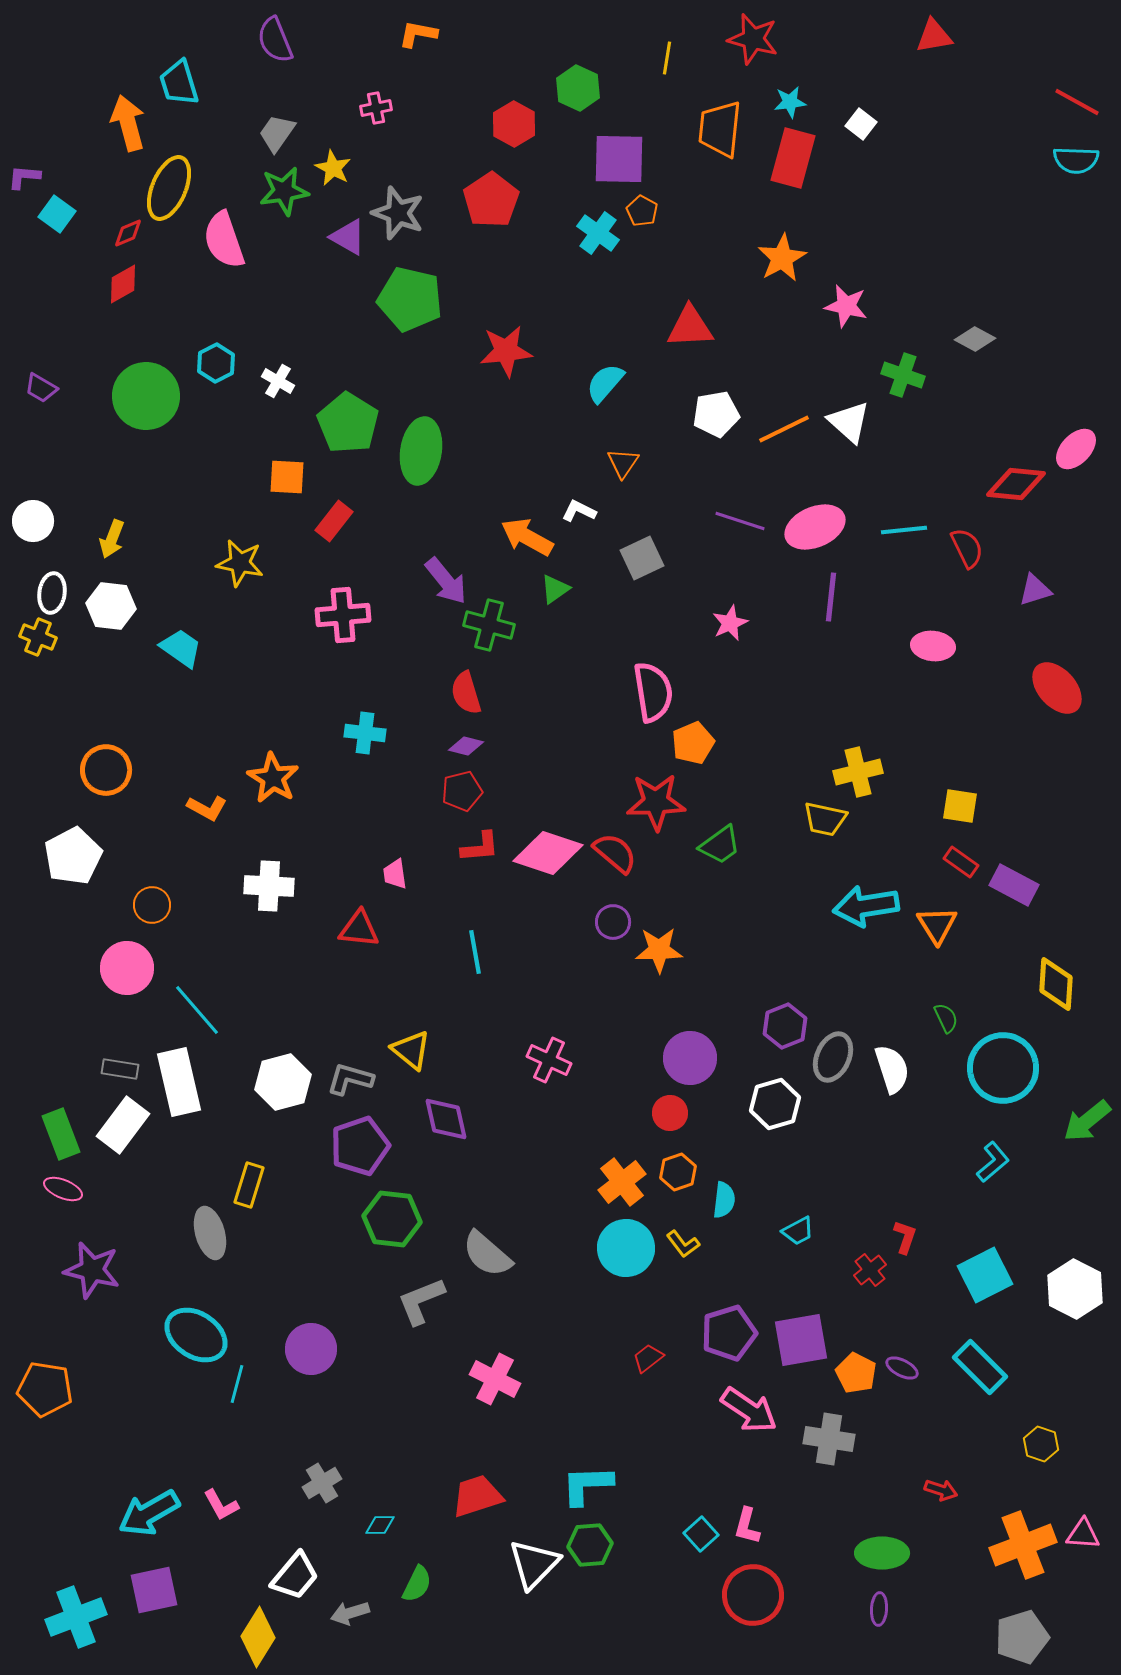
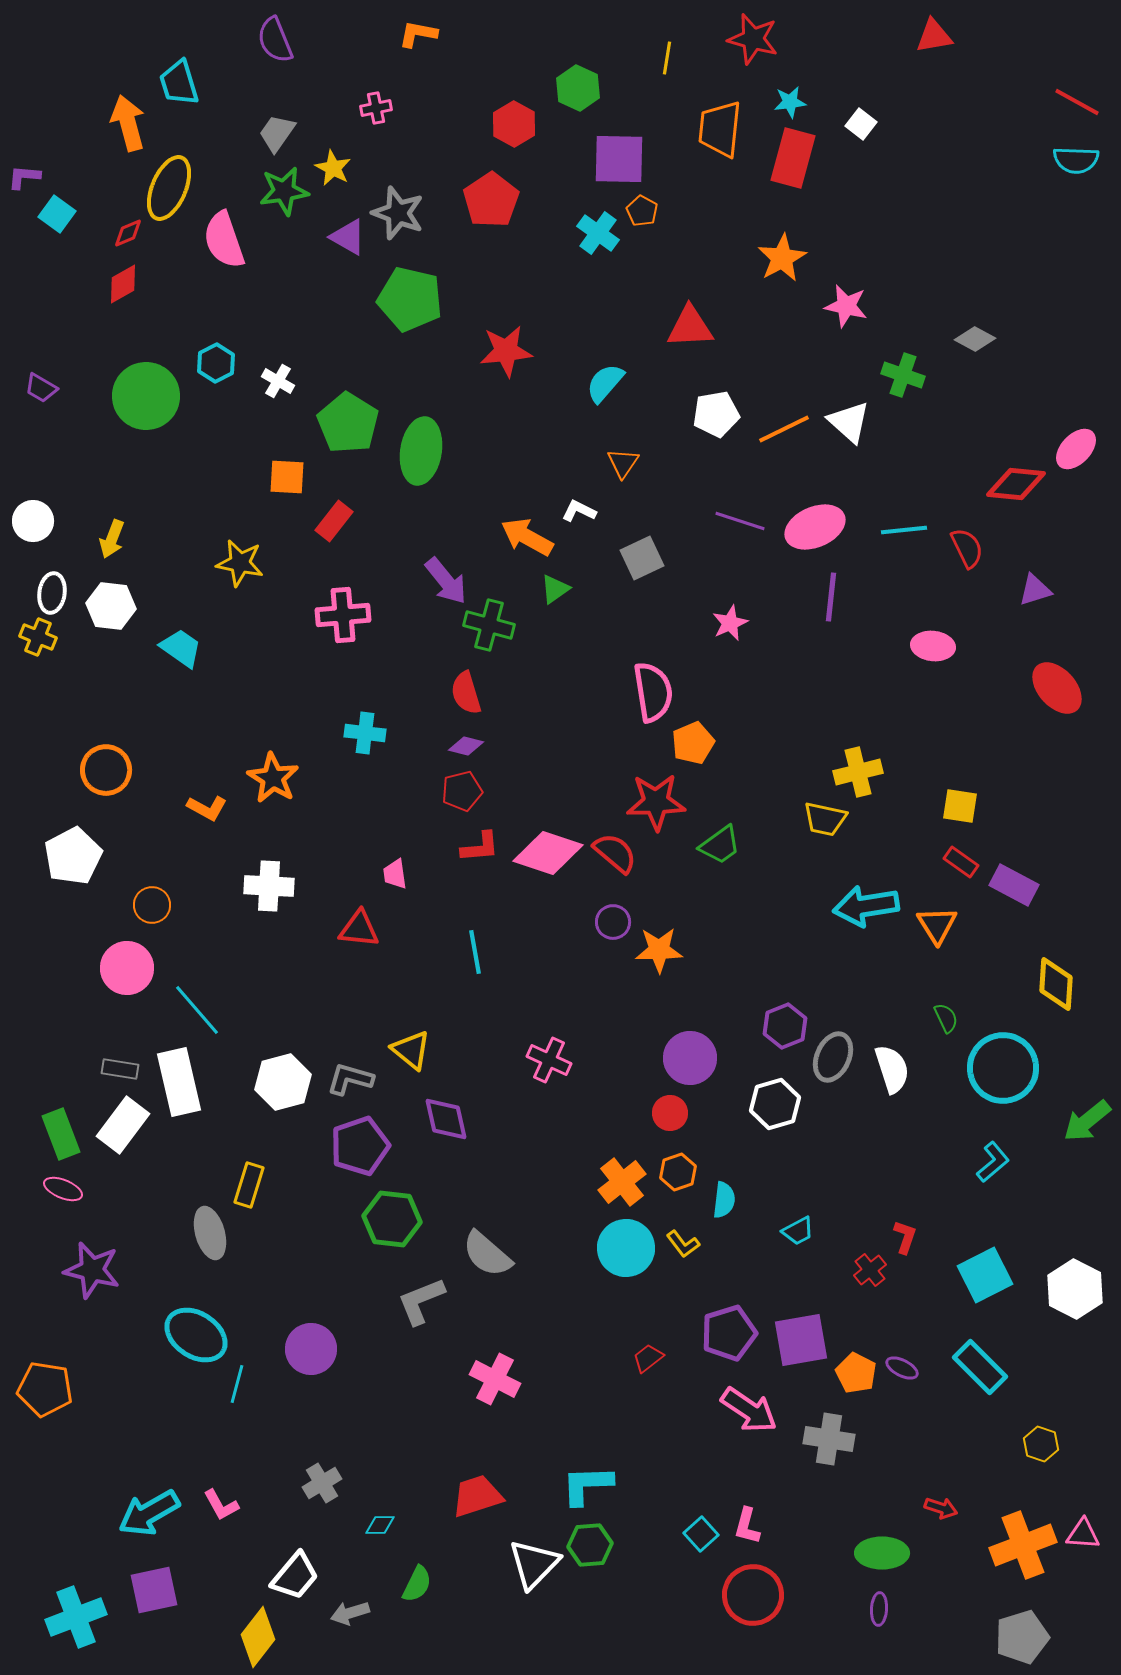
red arrow at (941, 1490): moved 18 px down
yellow diamond at (258, 1637): rotated 6 degrees clockwise
